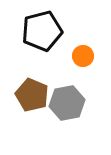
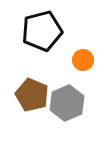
orange circle: moved 4 px down
gray hexagon: rotated 12 degrees counterclockwise
